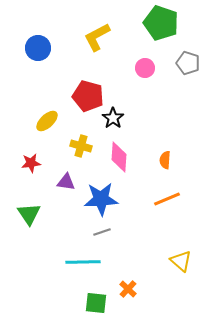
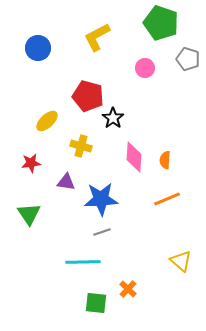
gray pentagon: moved 4 px up
pink diamond: moved 15 px right
